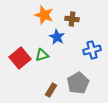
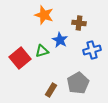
brown cross: moved 7 px right, 4 px down
blue star: moved 3 px right, 3 px down
green triangle: moved 4 px up
